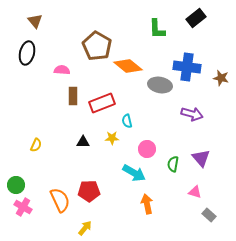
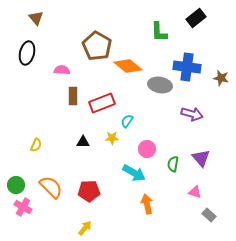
brown triangle: moved 1 px right, 3 px up
green L-shape: moved 2 px right, 3 px down
cyan semicircle: rotated 48 degrees clockwise
orange semicircle: moved 9 px left, 13 px up; rotated 20 degrees counterclockwise
